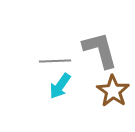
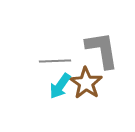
gray L-shape: moved 2 px right; rotated 6 degrees clockwise
brown star: moved 27 px left, 8 px up
